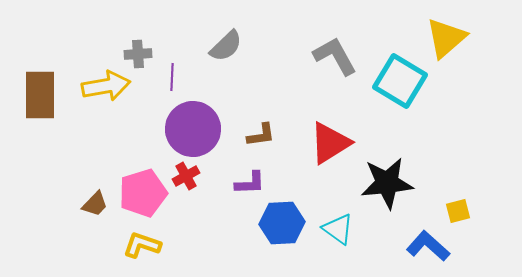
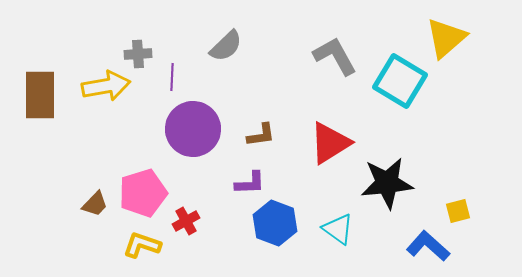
red cross: moved 45 px down
blue hexagon: moved 7 px left; rotated 24 degrees clockwise
